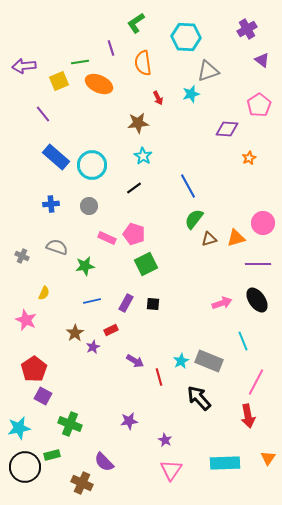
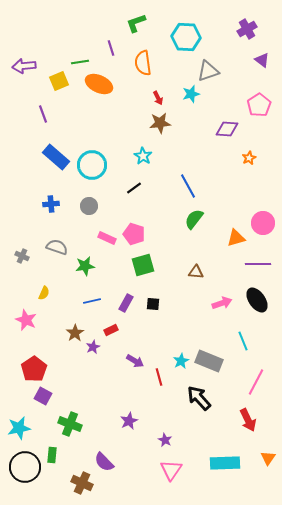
green L-shape at (136, 23): rotated 15 degrees clockwise
purple line at (43, 114): rotated 18 degrees clockwise
brown star at (138, 123): moved 22 px right
brown triangle at (209, 239): moved 13 px left, 33 px down; rotated 21 degrees clockwise
green square at (146, 264): moved 3 px left, 1 px down; rotated 10 degrees clockwise
red arrow at (248, 416): moved 4 px down; rotated 15 degrees counterclockwise
purple star at (129, 421): rotated 18 degrees counterclockwise
green rectangle at (52, 455): rotated 70 degrees counterclockwise
